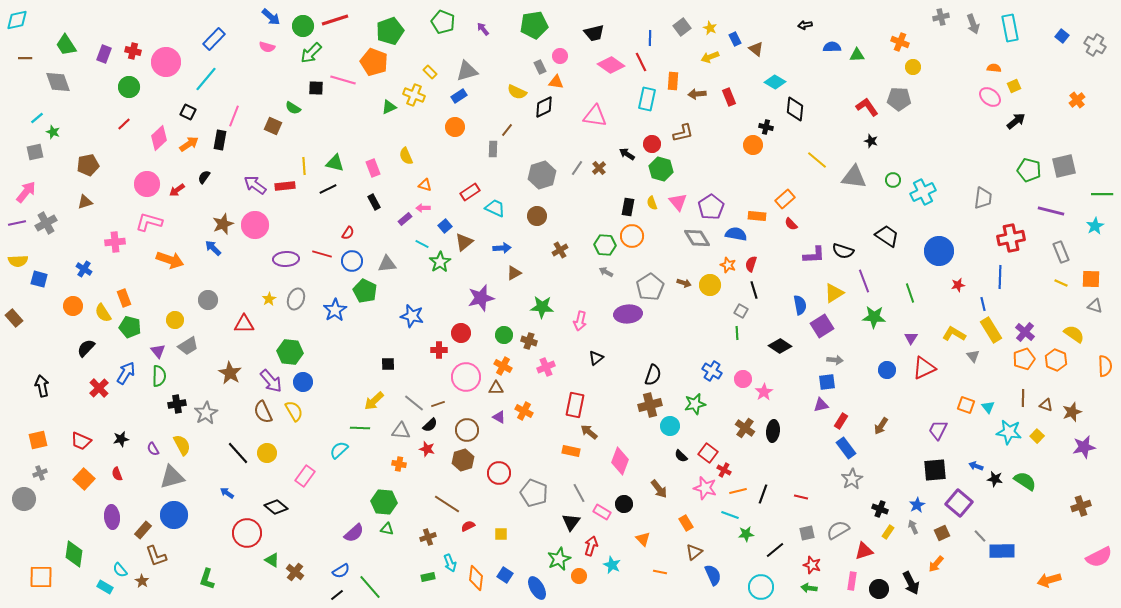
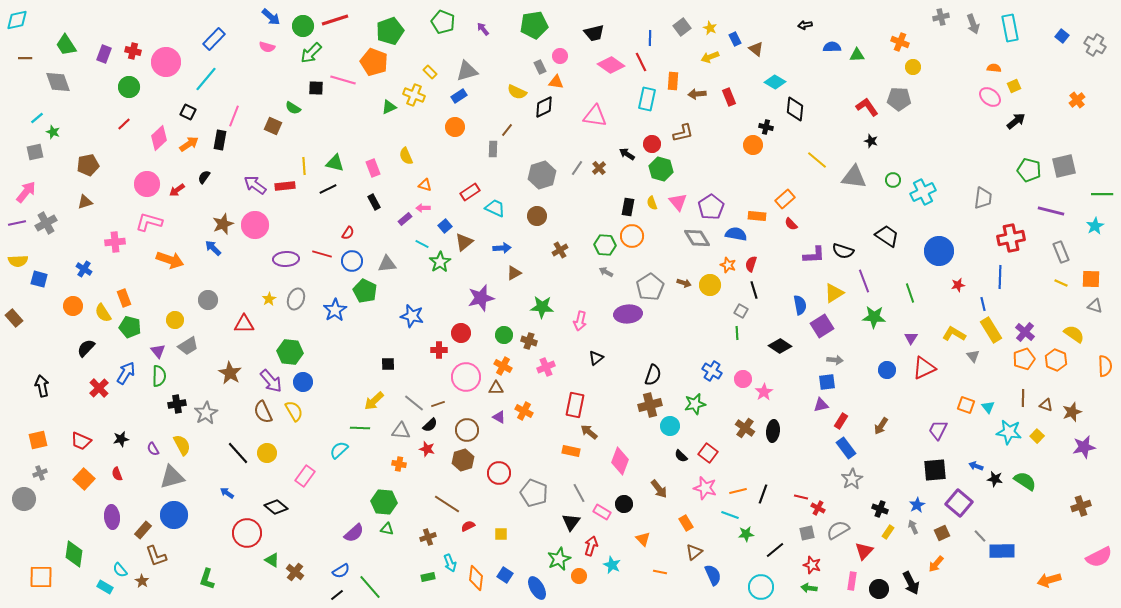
red cross at (724, 470): moved 94 px right, 38 px down
red triangle at (864, 551): rotated 30 degrees counterclockwise
